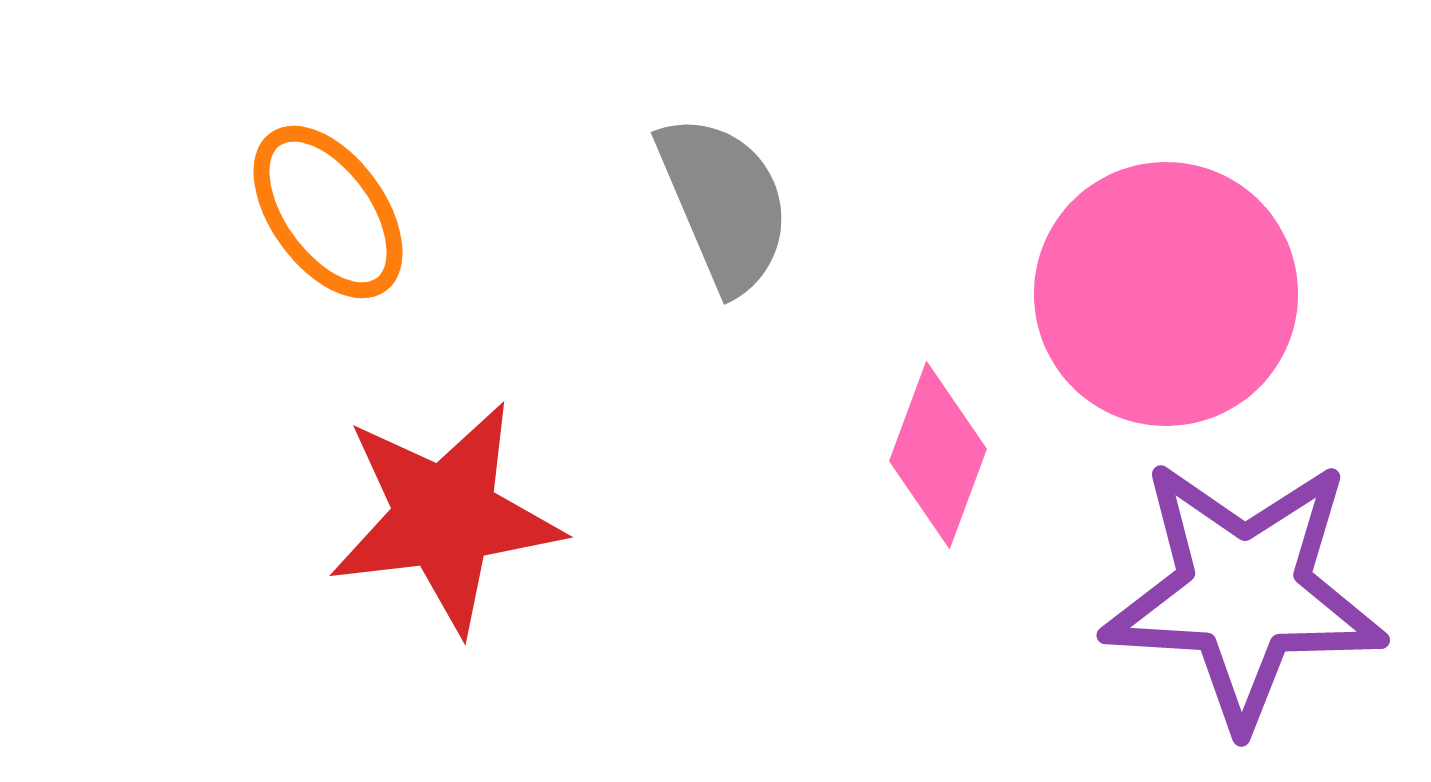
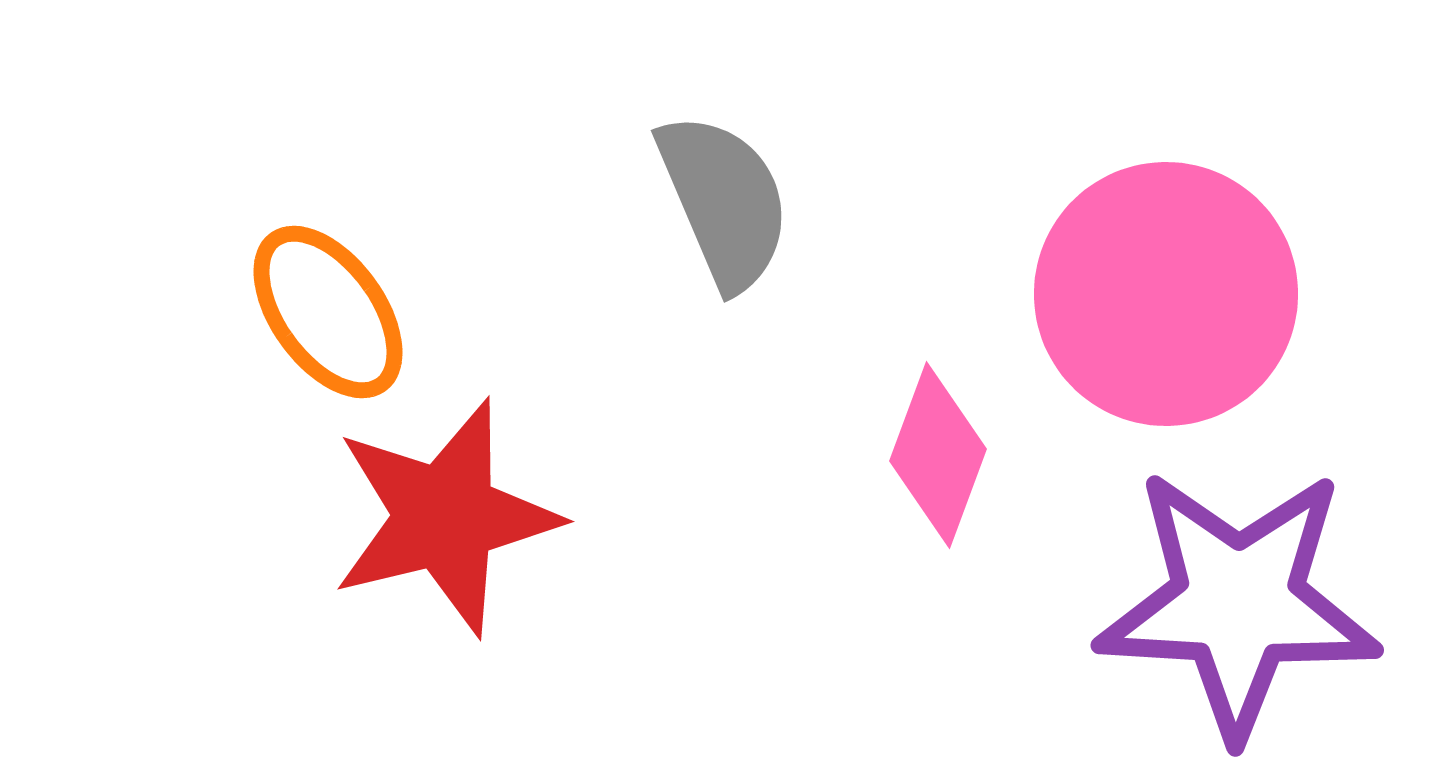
gray semicircle: moved 2 px up
orange ellipse: moved 100 px down
red star: rotated 7 degrees counterclockwise
purple star: moved 6 px left, 10 px down
